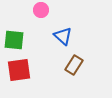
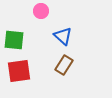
pink circle: moved 1 px down
brown rectangle: moved 10 px left
red square: moved 1 px down
